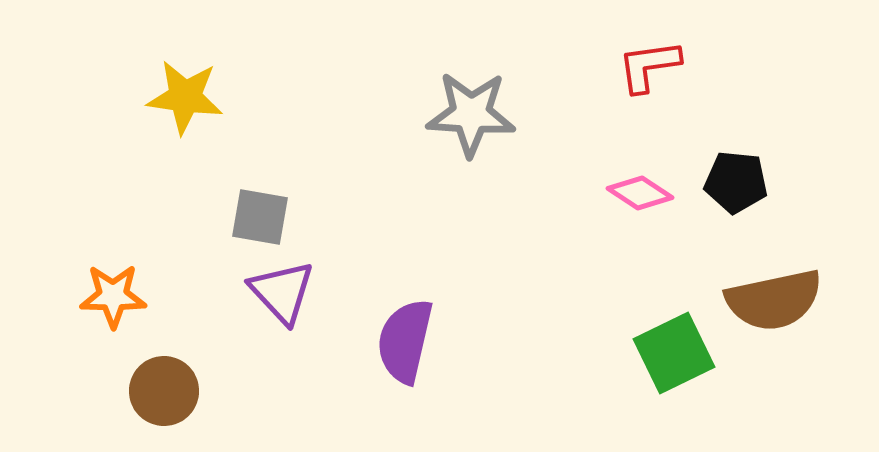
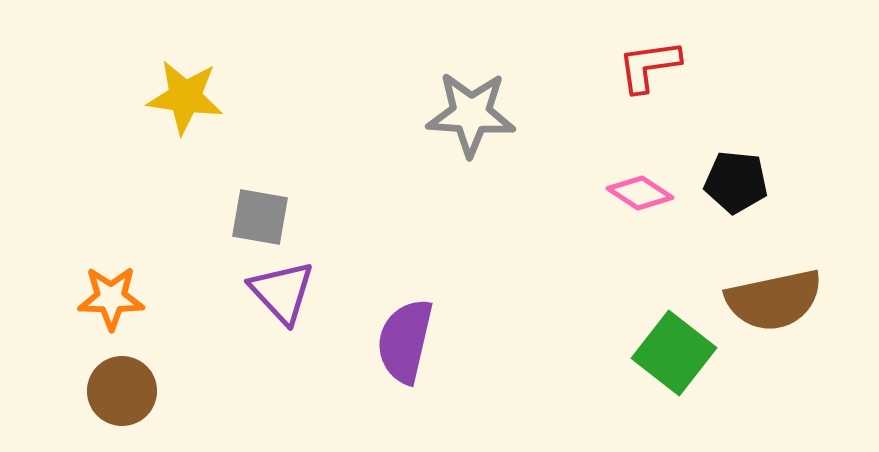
orange star: moved 2 px left, 2 px down
green square: rotated 26 degrees counterclockwise
brown circle: moved 42 px left
